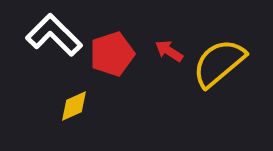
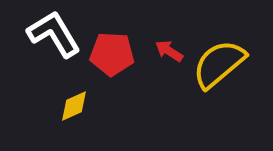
white L-shape: moved 1 px up; rotated 14 degrees clockwise
red pentagon: rotated 21 degrees clockwise
yellow semicircle: moved 1 px down
